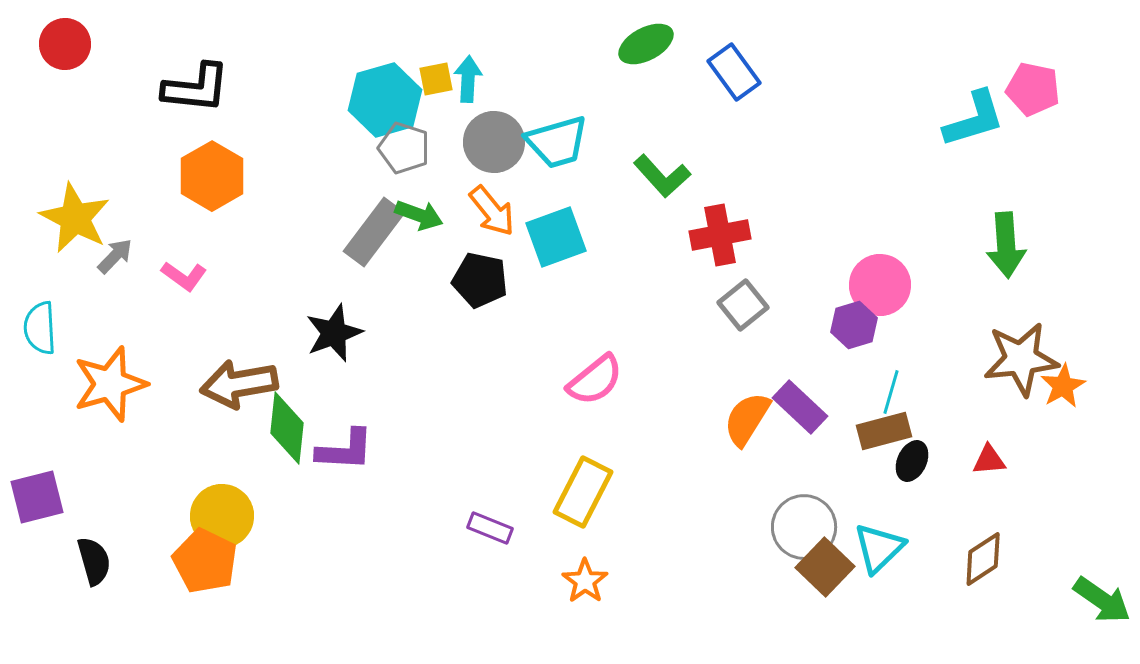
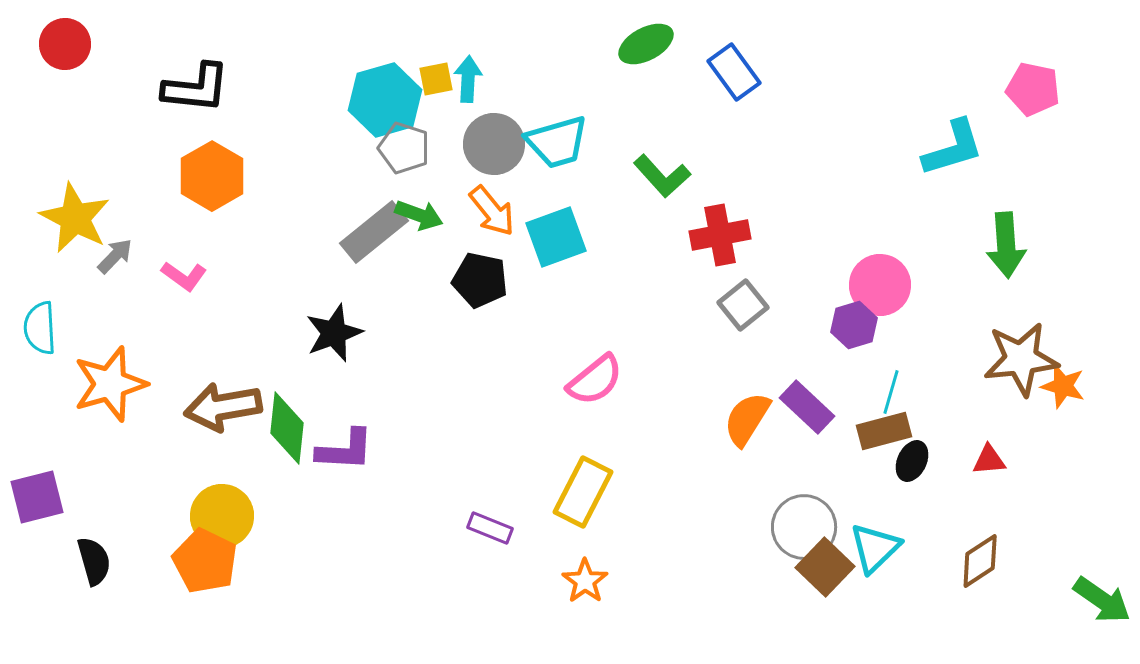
cyan L-shape at (974, 119): moved 21 px left, 29 px down
gray circle at (494, 142): moved 2 px down
gray rectangle at (374, 232): rotated 14 degrees clockwise
brown arrow at (239, 384): moved 16 px left, 23 px down
orange star at (1063, 386): rotated 27 degrees counterclockwise
purple rectangle at (800, 407): moved 7 px right
cyan triangle at (879, 548): moved 4 px left
brown diamond at (983, 559): moved 3 px left, 2 px down
